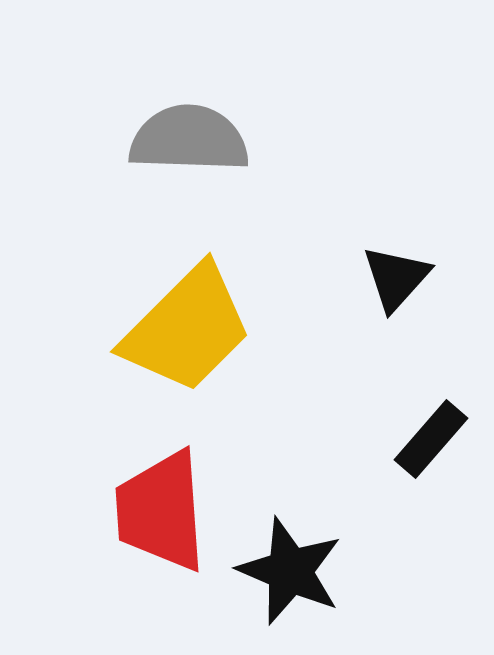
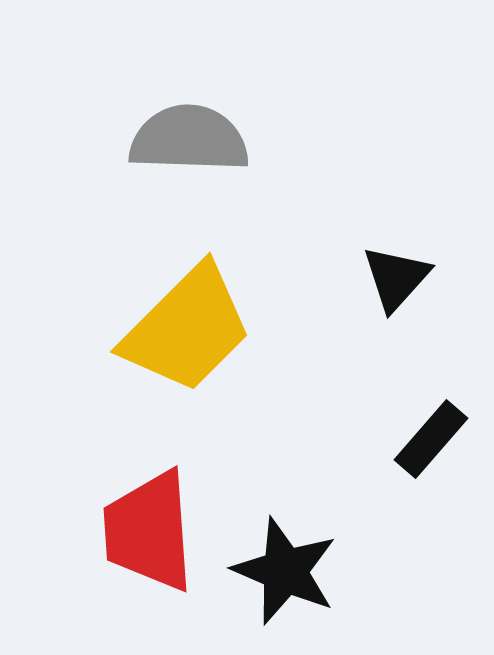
red trapezoid: moved 12 px left, 20 px down
black star: moved 5 px left
